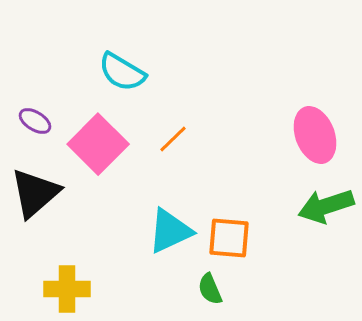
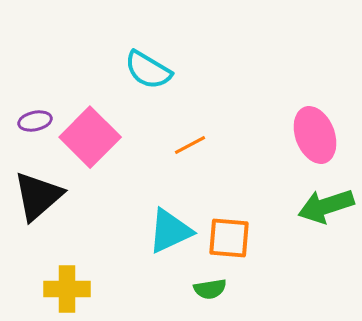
cyan semicircle: moved 26 px right, 2 px up
purple ellipse: rotated 44 degrees counterclockwise
orange line: moved 17 px right, 6 px down; rotated 16 degrees clockwise
pink square: moved 8 px left, 7 px up
black triangle: moved 3 px right, 3 px down
green semicircle: rotated 76 degrees counterclockwise
